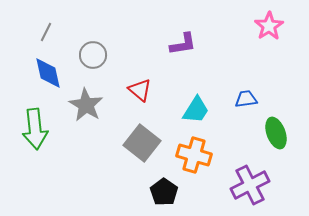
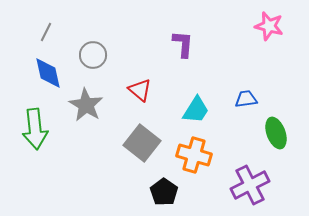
pink star: rotated 24 degrees counterclockwise
purple L-shape: rotated 76 degrees counterclockwise
